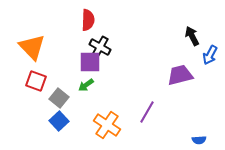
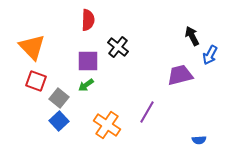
black cross: moved 18 px right; rotated 10 degrees clockwise
purple square: moved 2 px left, 1 px up
